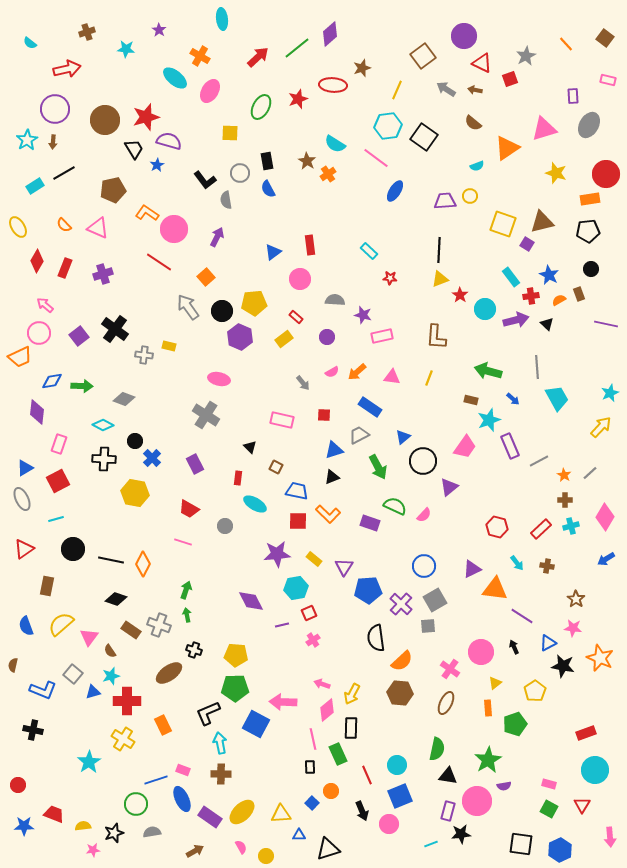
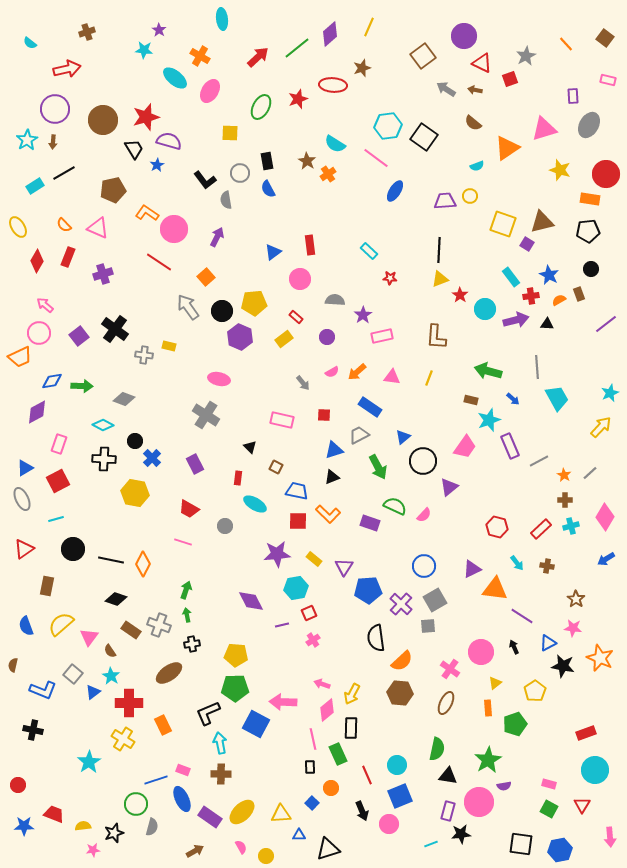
cyan star at (126, 49): moved 18 px right, 1 px down
yellow line at (397, 90): moved 28 px left, 63 px up
brown circle at (105, 120): moved 2 px left
yellow star at (556, 173): moved 4 px right, 3 px up
orange rectangle at (590, 199): rotated 18 degrees clockwise
red rectangle at (65, 268): moved 3 px right, 11 px up
purple star at (363, 315): rotated 24 degrees clockwise
black triangle at (547, 324): rotated 40 degrees counterclockwise
purple line at (606, 324): rotated 50 degrees counterclockwise
purple diamond at (37, 412): rotated 55 degrees clockwise
black cross at (194, 650): moved 2 px left, 6 px up; rotated 28 degrees counterclockwise
cyan star at (111, 676): rotated 24 degrees counterclockwise
blue triangle at (93, 692): rotated 21 degrees counterclockwise
red cross at (127, 701): moved 2 px right, 2 px down
orange circle at (331, 791): moved 3 px up
pink circle at (477, 801): moved 2 px right, 1 px down
gray semicircle at (152, 832): moved 5 px up; rotated 114 degrees clockwise
blue hexagon at (560, 850): rotated 15 degrees clockwise
